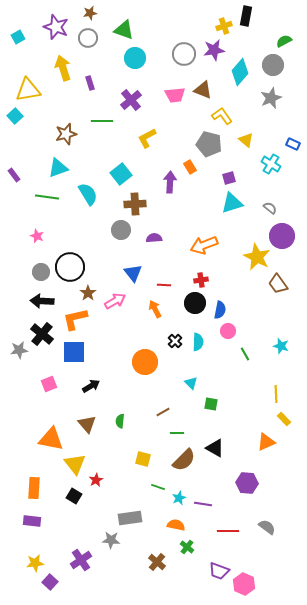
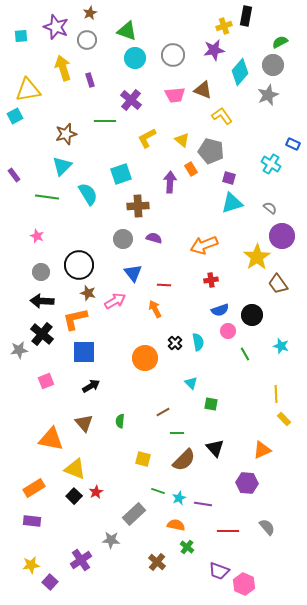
brown star at (90, 13): rotated 16 degrees counterclockwise
green triangle at (124, 30): moved 3 px right, 1 px down
cyan square at (18, 37): moved 3 px right, 1 px up; rotated 24 degrees clockwise
gray circle at (88, 38): moved 1 px left, 2 px down
green semicircle at (284, 41): moved 4 px left, 1 px down
gray circle at (184, 54): moved 11 px left, 1 px down
purple rectangle at (90, 83): moved 3 px up
gray star at (271, 98): moved 3 px left, 3 px up
purple cross at (131, 100): rotated 10 degrees counterclockwise
cyan square at (15, 116): rotated 14 degrees clockwise
green line at (102, 121): moved 3 px right
yellow triangle at (246, 140): moved 64 px left
gray pentagon at (209, 144): moved 2 px right, 7 px down
orange rectangle at (190, 167): moved 1 px right, 2 px down
cyan triangle at (58, 168): moved 4 px right, 2 px up; rotated 25 degrees counterclockwise
cyan square at (121, 174): rotated 20 degrees clockwise
purple square at (229, 178): rotated 32 degrees clockwise
brown cross at (135, 204): moved 3 px right, 2 px down
gray circle at (121, 230): moved 2 px right, 9 px down
purple semicircle at (154, 238): rotated 21 degrees clockwise
yellow star at (257, 257): rotated 12 degrees clockwise
black circle at (70, 267): moved 9 px right, 2 px up
red cross at (201, 280): moved 10 px right
brown star at (88, 293): rotated 21 degrees counterclockwise
black circle at (195, 303): moved 57 px right, 12 px down
blue semicircle at (220, 310): rotated 60 degrees clockwise
black cross at (175, 341): moved 2 px down
cyan semicircle at (198, 342): rotated 12 degrees counterclockwise
blue square at (74, 352): moved 10 px right
orange circle at (145, 362): moved 4 px up
pink square at (49, 384): moved 3 px left, 3 px up
brown triangle at (87, 424): moved 3 px left, 1 px up
orange triangle at (266, 442): moved 4 px left, 8 px down
black triangle at (215, 448): rotated 18 degrees clockwise
yellow triangle at (75, 464): moved 5 px down; rotated 30 degrees counterclockwise
red star at (96, 480): moved 12 px down
green line at (158, 487): moved 4 px down
orange rectangle at (34, 488): rotated 55 degrees clockwise
black square at (74, 496): rotated 14 degrees clockwise
gray rectangle at (130, 518): moved 4 px right, 4 px up; rotated 35 degrees counterclockwise
gray semicircle at (267, 527): rotated 12 degrees clockwise
yellow star at (35, 563): moved 4 px left, 2 px down
